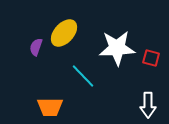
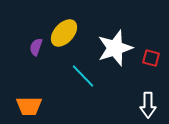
white star: moved 2 px left; rotated 15 degrees counterclockwise
orange trapezoid: moved 21 px left, 1 px up
